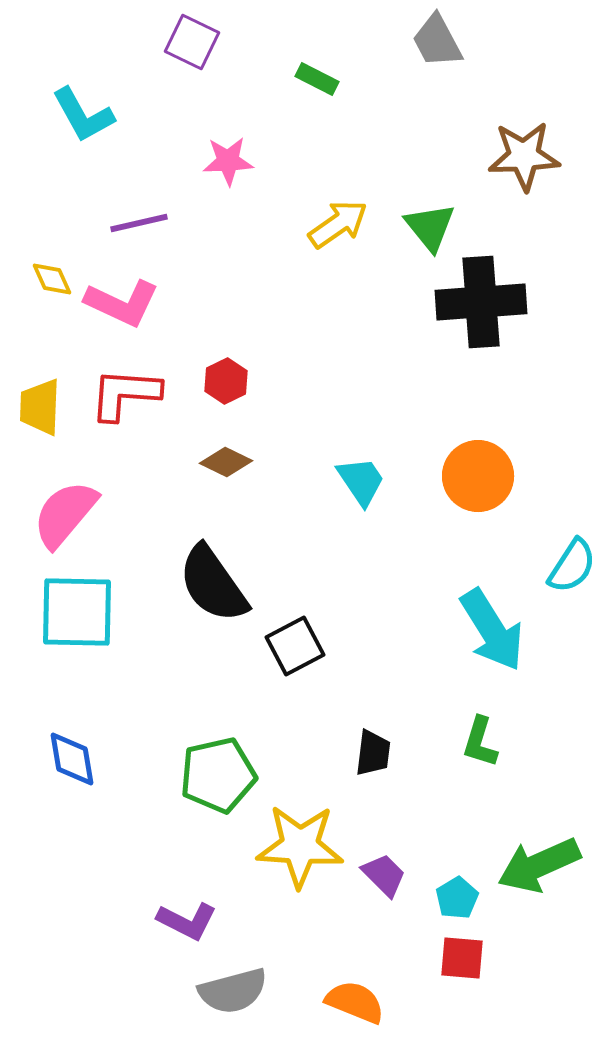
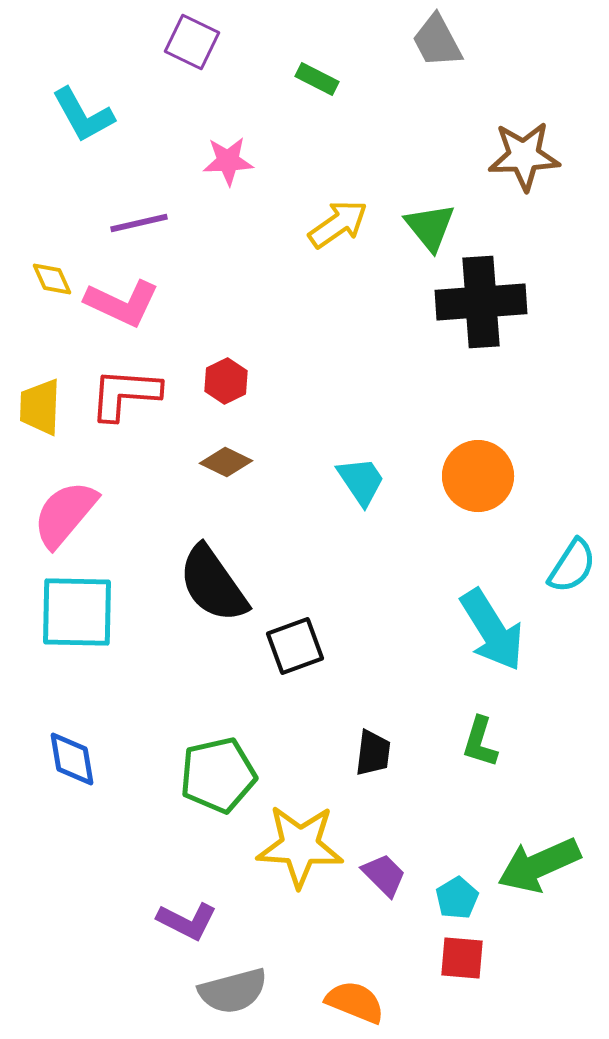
black square: rotated 8 degrees clockwise
